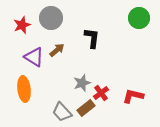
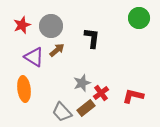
gray circle: moved 8 px down
